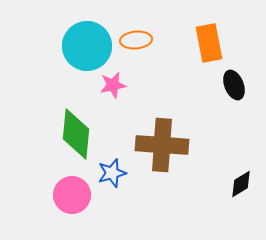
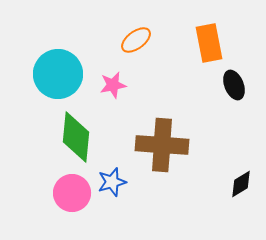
orange ellipse: rotated 32 degrees counterclockwise
cyan circle: moved 29 px left, 28 px down
green diamond: moved 3 px down
blue star: moved 9 px down
pink circle: moved 2 px up
